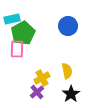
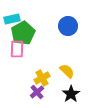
yellow semicircle: rotated 35 degrees counterclockwise
